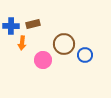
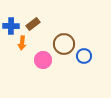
brown rectangle: rotated 24 degrees counterclockwise
blue circle: moved 1 px left, 1 px down
